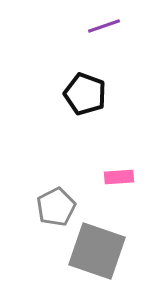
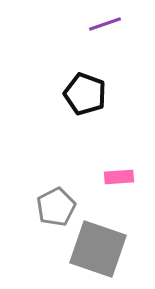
purple line: moved 1 px right, 2 px up
gray square: moved 1 px right, 2 px up
